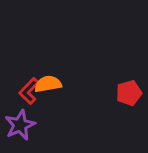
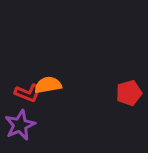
orange semicircle: moved 1 px down
red L-shape: moved 1 px left, 2 px down; rotated 112 degrees counterclockwise
